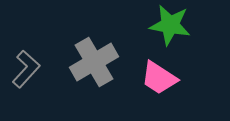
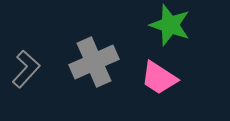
green star: rotated 9 degrees clockwise
gray cross: rotated 6 degrees clockwise
